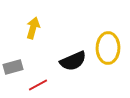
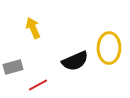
yellow arrow: rotated 40 degrees counterclockwise
yellow ellipse: moved 1 px right
black semicircle: moved 2 px right
